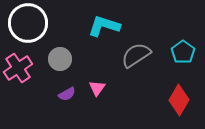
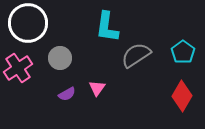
cyan L-shape: moved 3 px right, 1 px down; rotated 100 degrees counterclockwise
gray circle: moved 1 px up
red diamond: moved 3 px right, 4 px up
